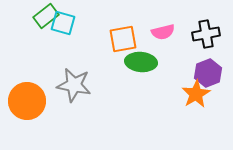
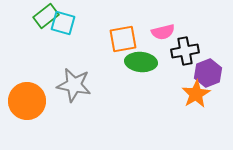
black cross: moved 21 px left, 17 px down
